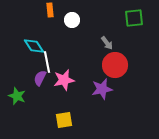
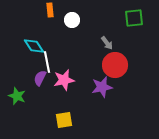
purple star: moved 2 px up
